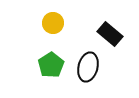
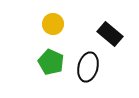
yellow circle: moved 1 px down
green pentagon: moved 3 px up; rotated 15 degrees counterclockwise
